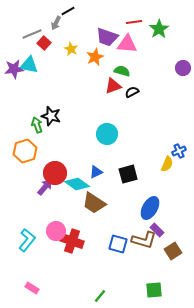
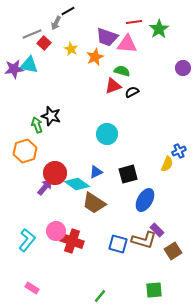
blue ellipse: moved 5 px left, 8 px up
